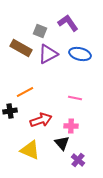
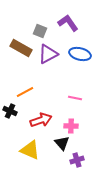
black cross: rotated 32 degrees clockwise
purple cross: moved 1 px left; rotated 32 degrees clockwise
